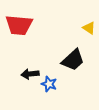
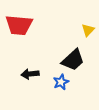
yellow triangle: moved 1 px left, 2 px down; rotated 40 degrees clockwise
blue star: moved 12 px right, 2 px up; rotated 28 degrees clockwise
